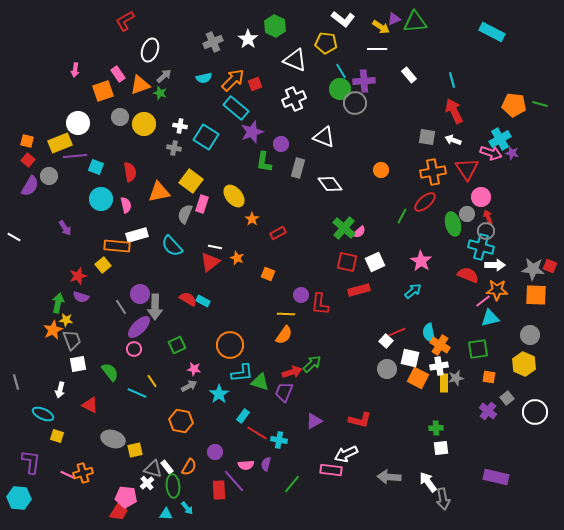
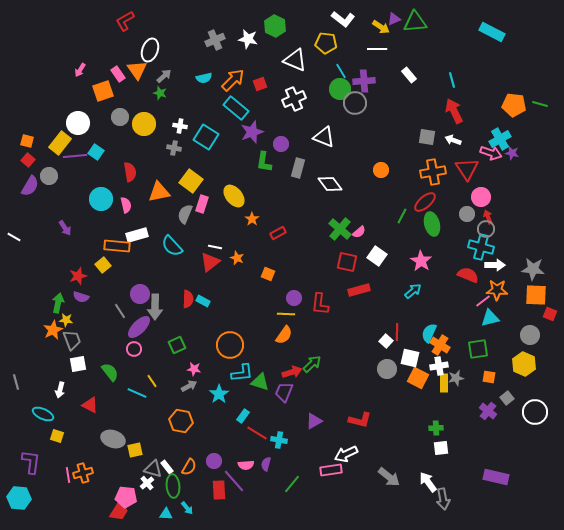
white star at (248, 39): rotated 24 degrees counterclockwise
gray cross at (213, 42): moved 2 px right, 2 px up
pink arrow at (75, 70): moved 5 px right; rotated 24 degrees clockwise
red square at (255, 84): moved 5 px right
orange triangle at (140, 85): moved 3 px left, 15 px up; rotated 45 degrees counterclockwise
yellow rectangle at (60, 143): rotated 30 degrees counterclockwise
cyan square at (96, 167): moved 15 px up; rotated 14 degrees clockwise
green ellipse at (453, 224): moved 21 px left
green cross at (344, 228): moved 4 px left, 1 px down
gray circle at (486, 231): moved 2 px up
white square at (375, 262): moved 2 px right, 6 px up; rotated 30 degrees counterclockwise
red square at (550, 266): moved 48 px down
purple circle at (301, 295): moved 7 px left, 3 px down
red semicircle at (188, 299): rotated 60 degrees clockwise
gray line at (121, 307): moved 1 px left, 4 px down
red line at (397, 332): rotated 66 degrees counterclockwise
cyan semicircle at (429, 333): rotated 36 degrees clockwise
purple circle at (215, 452): moved 1 px left, 9 px down
pink rectangle at (331, 470): rotated 15 degrees counterclockwise
pink line at (68, 475): rotated 56 degrees clockwise
gray arrow at (389, 477): rotated 145 degrees counterclockwise
